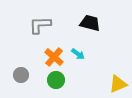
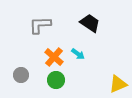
black trapezoid: rotated 20 degrees clockwise
